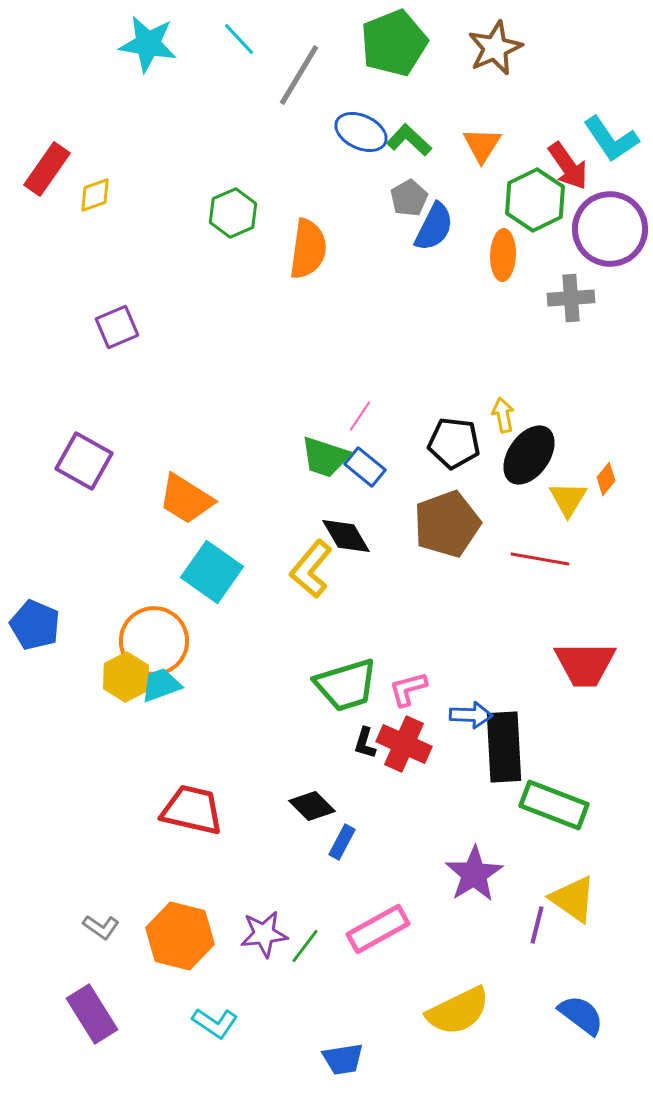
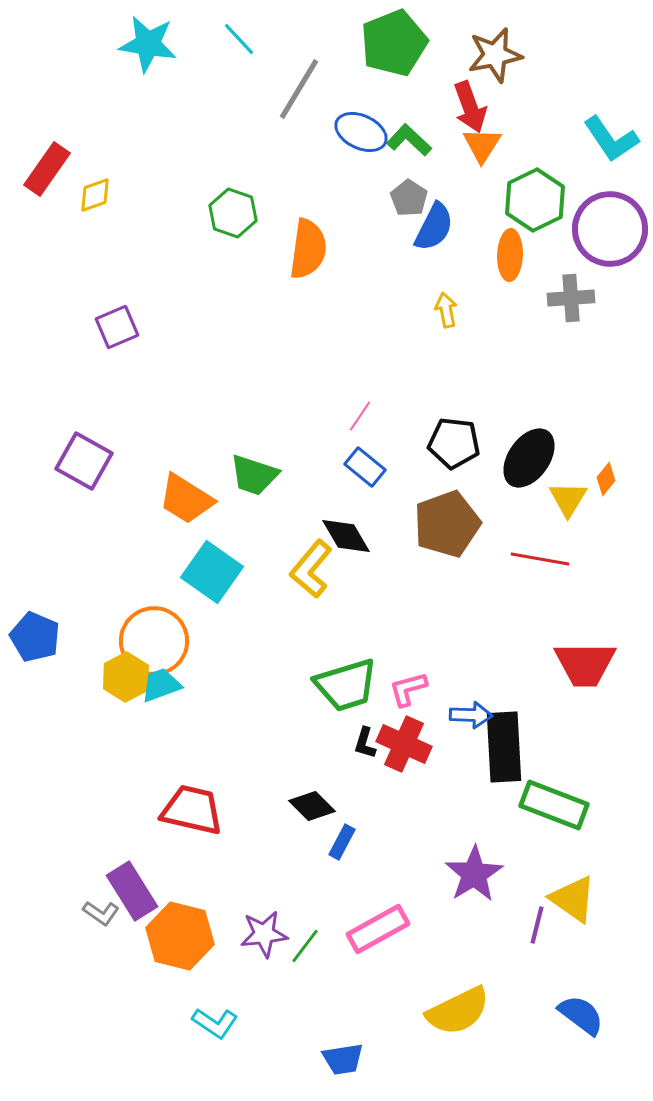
brown star at (495, 48): moved 7 px down; rotated 12 degrees clockwise
gray line at (299, 75): moved 14 px down
red arrow at (568, 166): moved 98 px left, 59 px up; rotated 15 degrees clockwise
gray pentagon at (409, 198): rotated 9 degrees counterclockwise
green hexagon at (233, 213): rotated 18 degrees counterclockwise
orange ellipse at (503, 255): moved 7 px right
yellow arrow at (503, 415): moved 57 px left, 105 px up
black ellipse at (529, 455): moved 3 px down
green trapezoid at (325, 457): moved 71 px left, 18 px down
blue pentagon at (35, 625): moved 12 px down
gray L-shape at (101, 927): moved 14 px up
purple rectangle at (92, 1014): moved 40 px right, 123 px up
